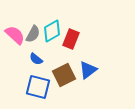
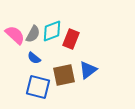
cyan diamond: rotated 10 degrees clockwise
blue semicircle: moved 2 px left, 1 px up
brown square: rotated 15 degrees clockwise
